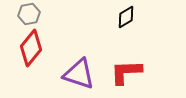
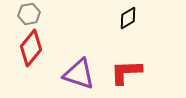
black diamond: moved 2 px right, 1 px down
